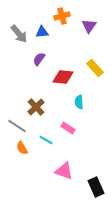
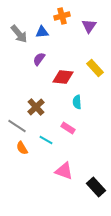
cyan semicircle: moved 2 px left
black rectangle: rotated 18 degrees counterclockwise
